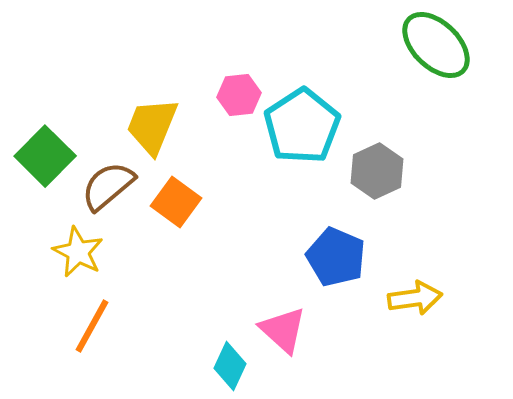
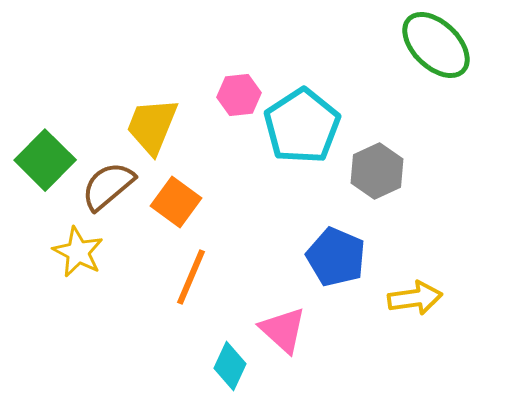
green square: moved 4 px down
orange line: moved 99 px right, 49 px up; rotated 6 degrees counterclockwise
